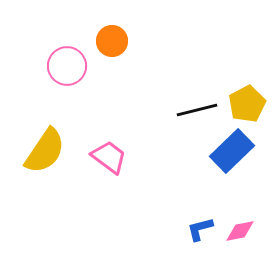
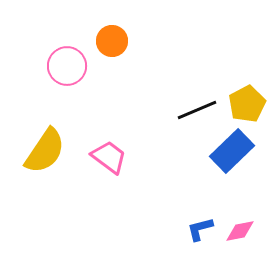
black line: rotated 9 degrees counterclockwise
